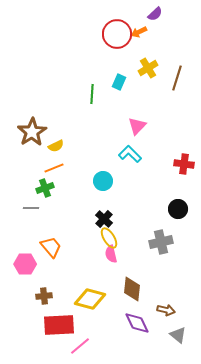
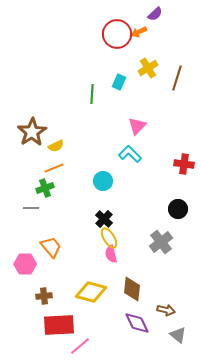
gray cross: rotated 25 degrees counterclockwise
yellow diamond: moved 1 px right, 7 px up
